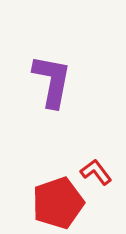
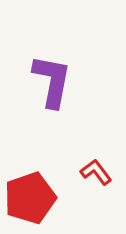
red pentagon: moved 28 px left, 5 px up
